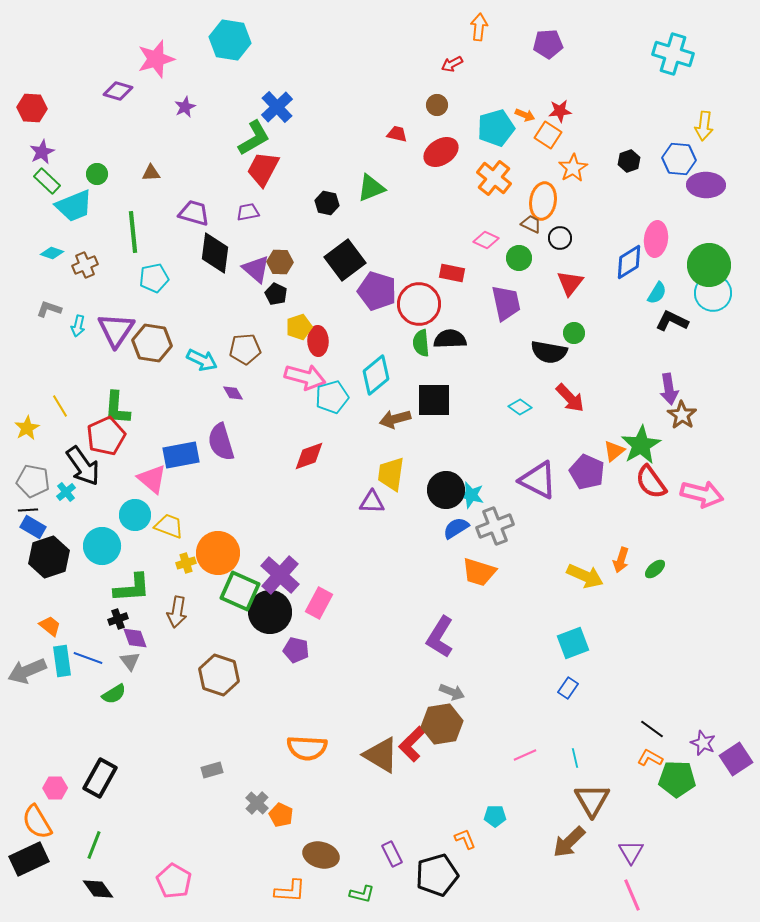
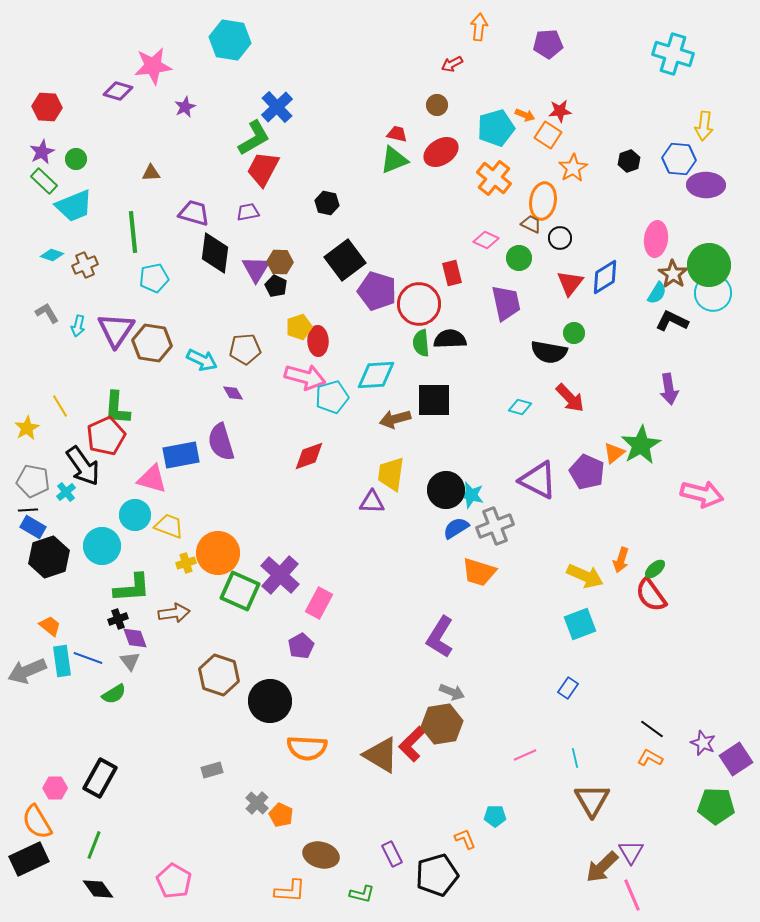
pink star at (156, 59): moved 3 px left, 7 px down; rotated 9 degrees clockwise
red hexagon at (32, 108): moved 15 px right, 1 px up
green circle at (97, 174): moved 21 px left, 15 px up
green rectangle at (47, 181): moved 3 px left
green triangle at (371, 188): moved 23 px right, 28 px up
cyan diamond at (52, 253): moved 2 px down
blue diamond at (629, 262): moved 24 px left, 15 px down
purple triangle at (256, 269): rotated 20 degrees clockwise
red rectangle at (452, 273): rotated 65 degrees clockwise
black pentagon at (276, 294): moved 8 px up
gray L-shape at (49, 309): moved 2 px left, 4 px down; rotated 40 degrees clockwise
cyan diamond at (376, 375): rotated 36 degrees clockwise
cyan diamond at (520, 407): rotated 20 degrees counterclockwise
brown star at (682, 415): moved 9 px left, 141 px up
orange triangle at (614, 451): moved 2 px down
pink triangle at (152, 479): rotated 24 degrees counterclockwise
red semicircle at (651, 482): moved 113 px down
brown arrow at (177, 612): moved 3 px left, 1 px down; rotated 108 degrees counterclockwise
black circle at (270, 612): moved 89 px down
cyan square at (573, 643): moved 7 px right, 19 px up
purple pentagon at (296, 650): moved 5 px right, 4 px up; rotated 30 degrees clockwise
green pentagon at (677, 779): moved 39 px right, 27 px down
brown arrow at (569, 842): moved 33 px right, 25 px down
